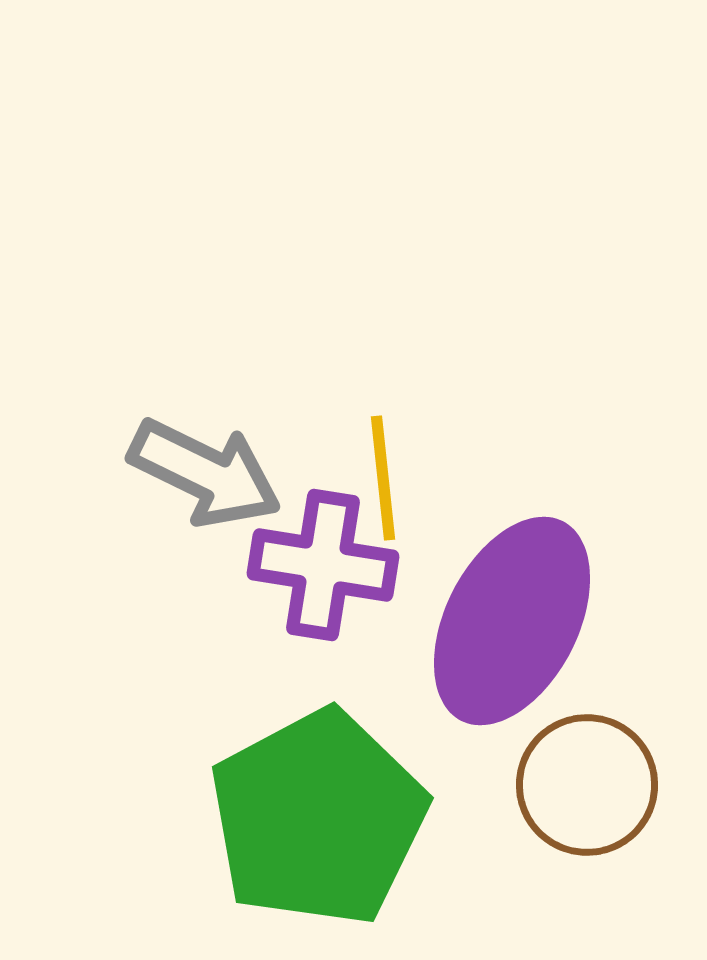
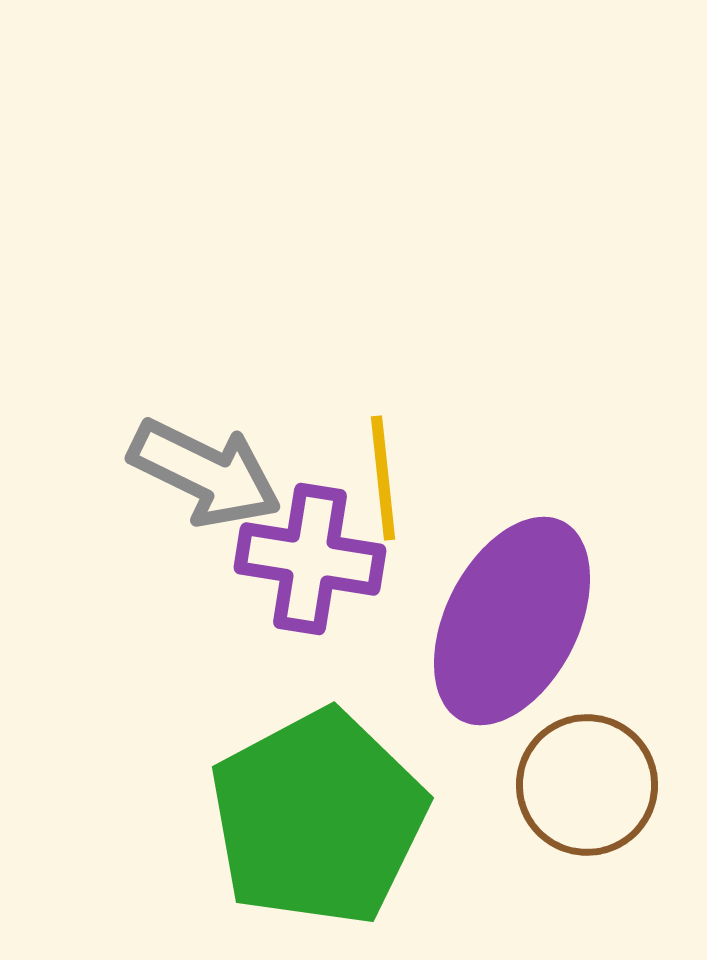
purple cross: moved 13 px left, 6 px up
